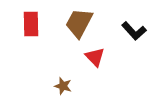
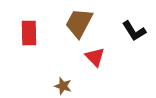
red rectangle: moved 2 px left, 9 px down
black L-shape: rotated 10 degrees clockwise
